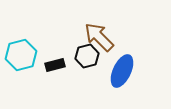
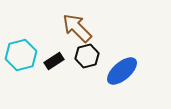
brown arrow: moved 22 px left, 9 px up
black rectangle: moved 1 px left, 4 px up; rotated 18 degrees counterclockwise
blue ellipse: rotated 24 degrees clockwise
